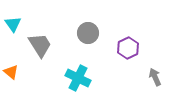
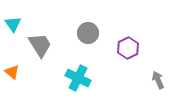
orange triangle: moved 1 px right
gray arrow: moved 3 px right, 3 px down
